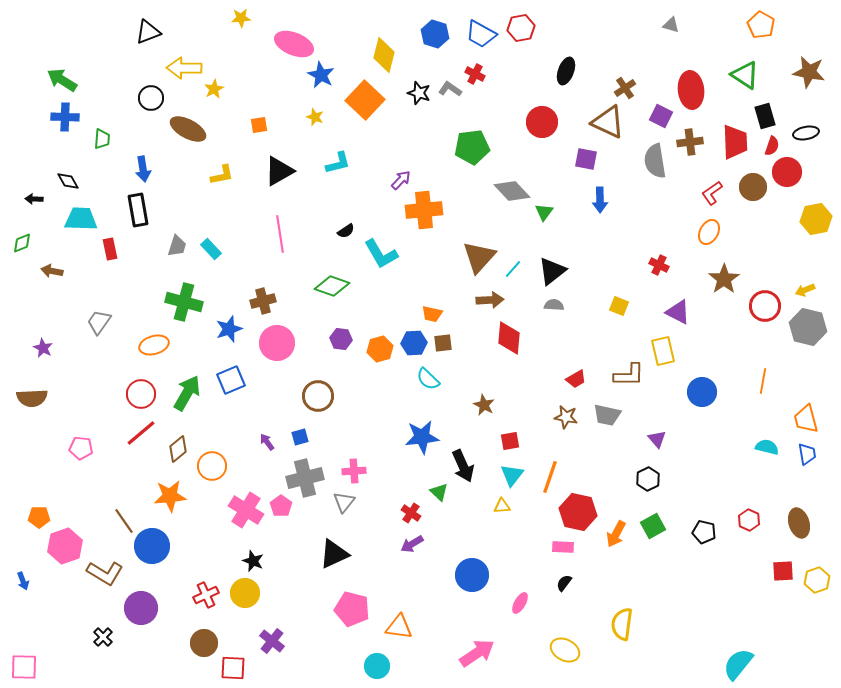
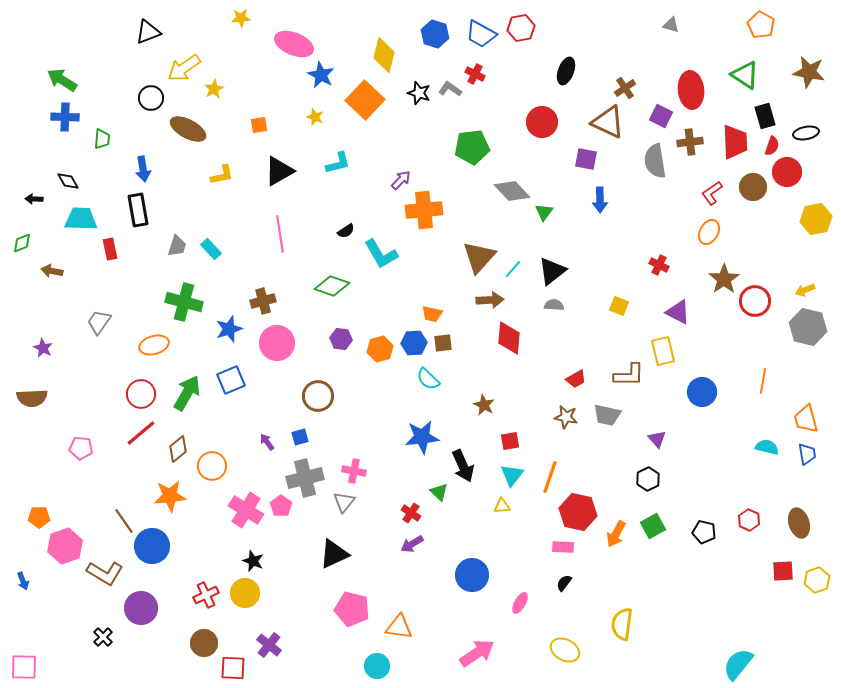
yellow arrow at (184, 68): rotated 36 degrees counterclockwise
red circle at (765, 306): moved 10 px left, 5 px up
pink cross at (354, 471): rotated 15 degrees clockwise
purple cross at (272, 641): moved 3 px left, 4 px down
